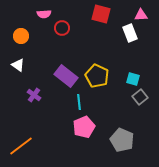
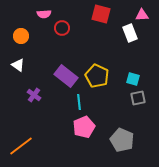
pink triangle: moved 1 px right
gray square: moved 2 px left, 1 px down; rotated 28 degrees clockwise
